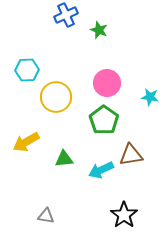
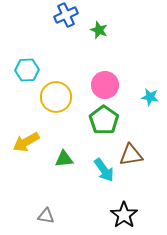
pink circle: moved 2 px left, 2 px down
cyan arrow: moved 3 px right; rotated 100 degrees counterclockwise
